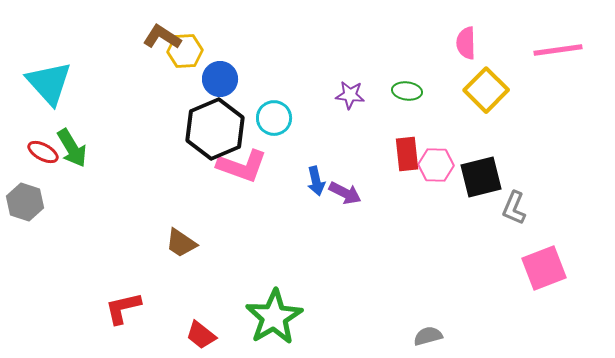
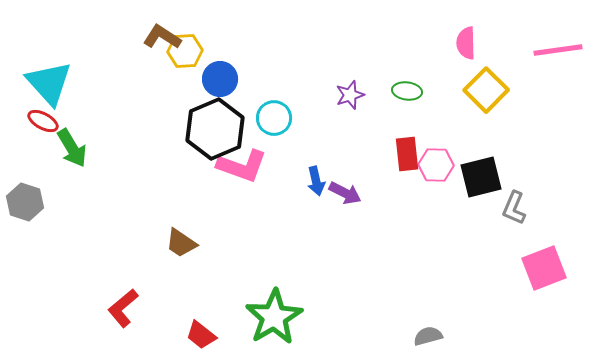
purple star: rotated 24 degrees counterclockwise
red ellipse: moved 31 px up
red L-shape: rotated 27 degrees counterclockwise
